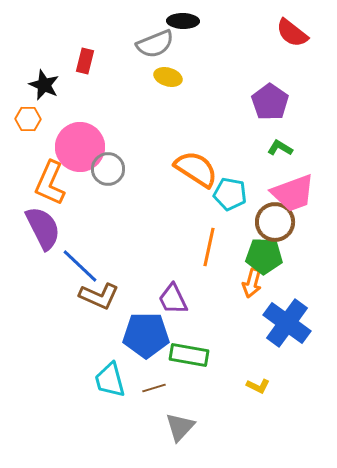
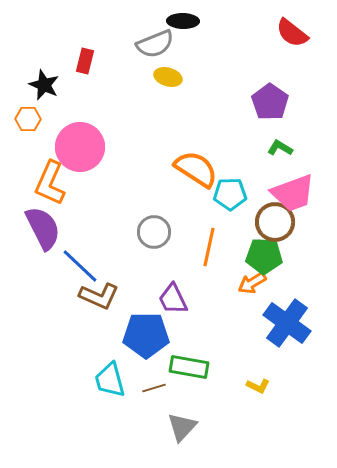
gray circle: moved 46 px right, 63 px down
cyan pentagon: rotated 12 degrees counterclockwise
orange arrow: rotated 44 degrees clockwise
green rectangle: moved 12 px down
gray triangle: moved 2 px right
